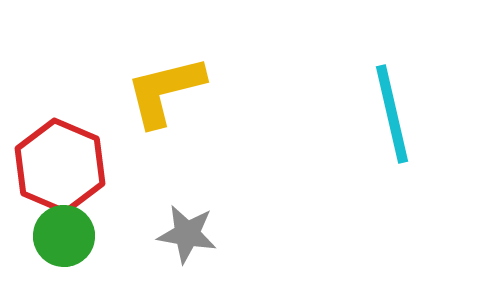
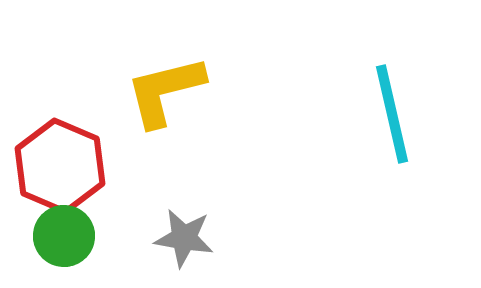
gray star: moved 3 px left, 4 px down
